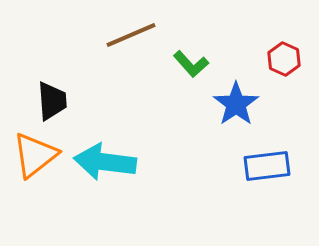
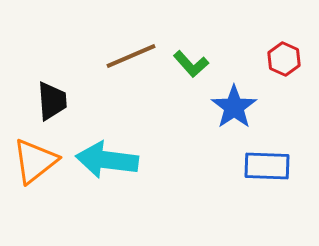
brown line: moved 21 px down
blue star: moved 2 px left, 3 px down
orange triangle: moved 6 px down
cyan arrow: moved 2 px right, 2 px up
blue rectangle: rotated 9 degrees clockwise
